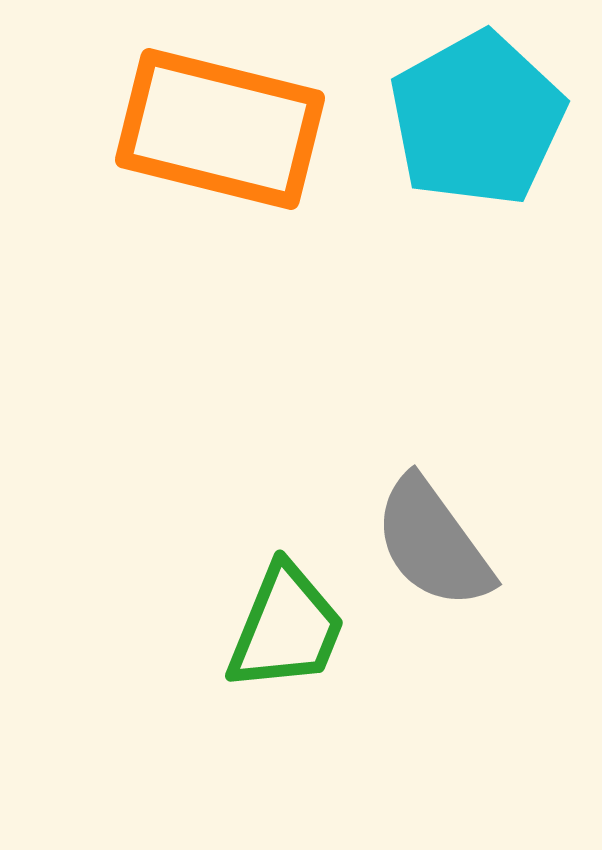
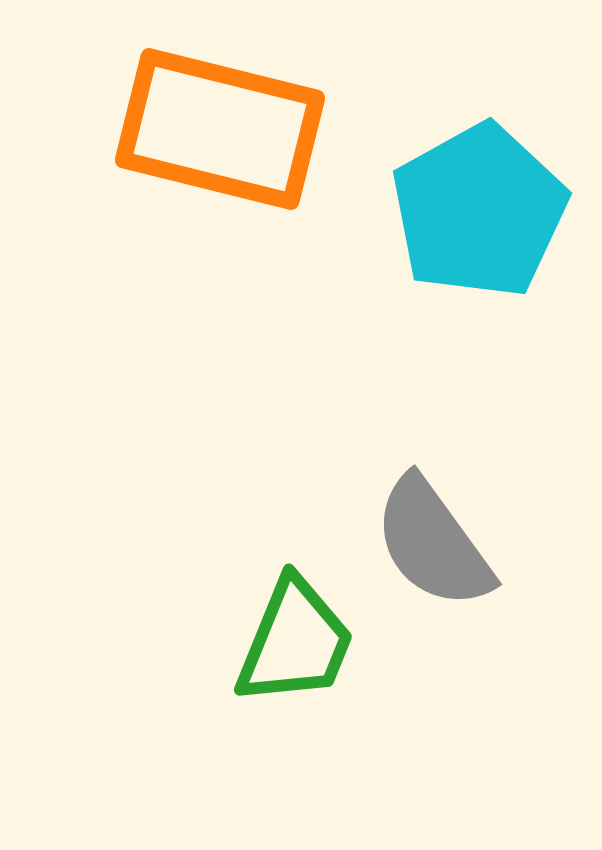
cyan pentagon: moved 2 px right, 92 px down
green trapezoid: moved 9 px right, 14 px down
